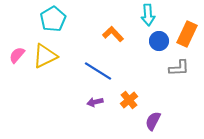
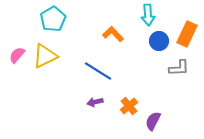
orange cross: moved 6 px down
